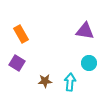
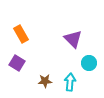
purple triangle: moved 12 px left, 8 px down; rotated 36 degrees clockwise
